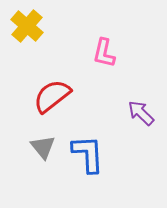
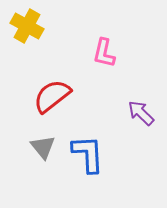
yellow cross: rotated 12 degrees counterclockwise
